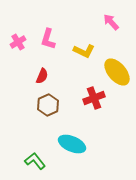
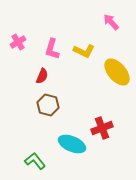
pink L-shape: moved 4 px right, 10 px down
red cross: moved 8 px right, 30 px down
brown hexagon: rotated 20 degrees counterclockwise
